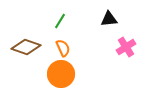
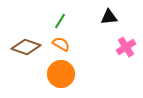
black triangle: moved 2 px up
orange semicircle: moved 2 px left, 4 px up; rotated 36 degrees counterclockwise
